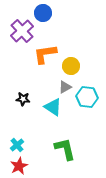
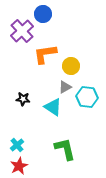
blue circle: moved 1 px down
